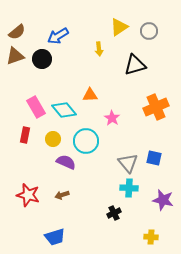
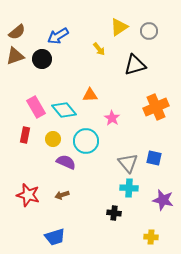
yellow arrow: rotated 32 degrees counterclockwise
black cross: rotated 32 degrees clockwise
